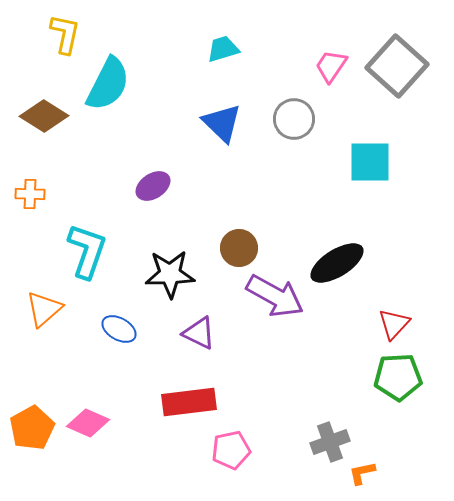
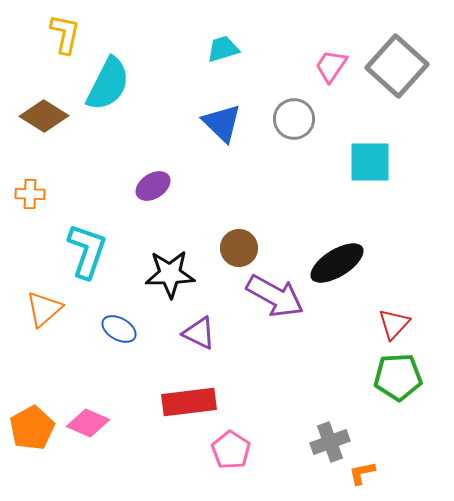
pink pentagon: rotated 27 degrees counterclockwise
